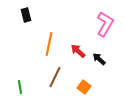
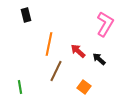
brown line: moved 1 px right, 6 px up
